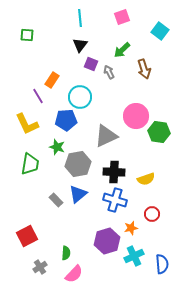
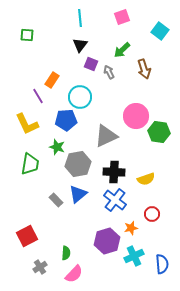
blue cross: rotated 20 degrees clockwise
